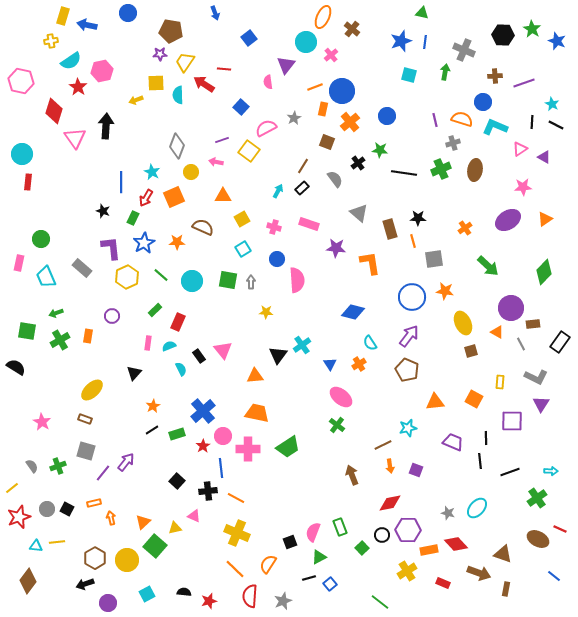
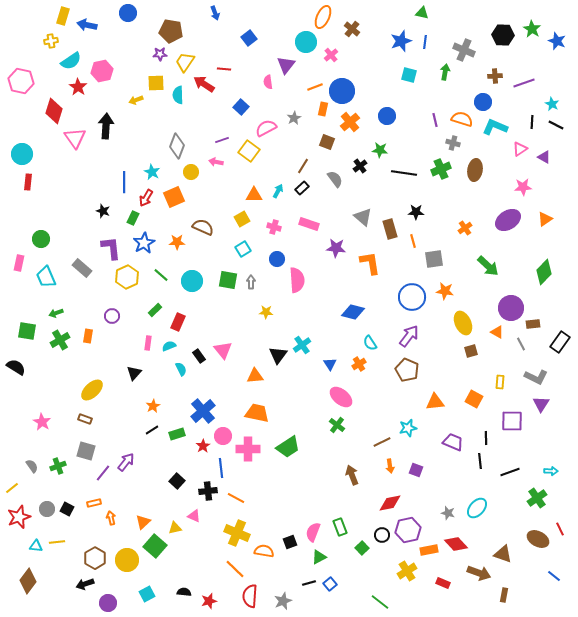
gray cross at (453, 143): rotated 32 degrees clockwise
black cross at (358, 163): moved 2 px right, 3 px down
blue line at (121, 182): moved 3 px right
orange triangle at (223, 196): moved 31 px right, 1 px up
gray triangle at (359, 213): moved 4 px right, 4 px down
black star at (418, 218): moved 2 px left, 6 px up
brown line at (383, 445): moved 1 px left, 3 px up
red line at (560, 529): rotated 40 degrees clockwise
purple hexagon at (408, 530): rotated 15 degrees counterclockwise
orange semicircle at (268, 564): moved 4 px left, 13 px up; rotated 66 degrees clockwise
black line at (309, 578): moved 5 px down
brown rectangle at (506, 589): moved 2 px left, 6 px down
